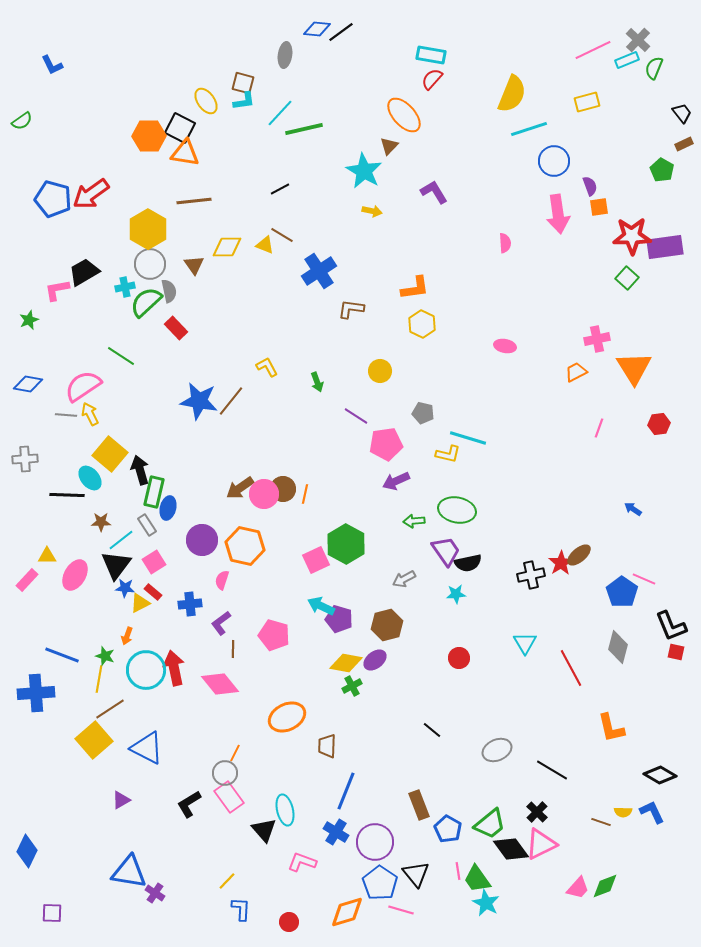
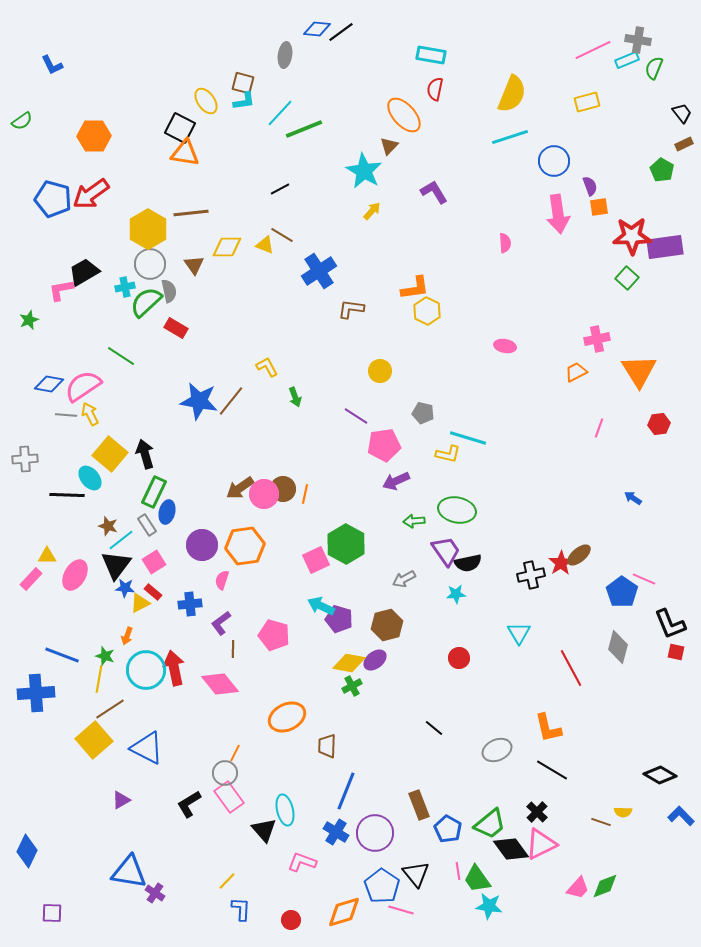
gray cross at (638, 40): rotated 35 degrees counterclockwise
red semicircle at (432, 79): moved 3 px right, 10 px down; rotated 30 degrees counterclockwise
green line at (304, 129): rotated 9 degrees counterclockwise
cyan line at (529, 129): moved 19 px left, 8 px down
orange hexagon at (149, 136): moved 55 px left
brown line at (194, 201): moved 3 px left, 12 px down
yellow arrow at (372, 211): rotated 60 degrees counterclockwise
pink L-shape at (57, 290): moved 4 px right
yellow hexagon at (422, 324): moved 5 px right, 13 px up
red rectangle at (176, 328): rotated 15 degrees counterclockwise
orange triangle at (634, 368): moved 5 px right, 3 px down
green arrow at (317, 382): moved 22 px left, 15 px down
blue diamond at (28, 384): moved 21 px right
pink pentagon at (386, 444): moved 2 px left, 1 px down
black arrow at (140, 470): moved 5 px right, 16 px up
green rectangle at (154, 492): rotated 12 degrees clockwise
blue ellipse at (168, 508): moved 1 px left, 4 px down
blue arrow at (633, 509): moved 11 px up
brown star at (101, 522): moved 7 px right, 4 px down; rotated 18 degrees clockwise
purple circle at (202, 540): moved 5 px down
orange hexagon at (245, 546): rotated 21 degrees counterclockwise
pink rectangle at (27, 580): moved 4 px right, 1 px up
black L-shape at (671, 626): moved 1 px left, 2 px up
cyan triangle at (525, 643): moved 6 px left, 10 px up
yellow diamond at (346, 663): moved 3 px right
orange L-shape at (611, 728): moved 63 px left
black line at (432, 730): moved 2 px right, 2 px up
blue L-shape at (652, 812): moved 29 px right, 4 px down; rotated 20 degrees counterclockwise
purple circle at (375, 842): moved 9 px up
blue pentagon at (380, 883): moved 2 px right, 3 px down
cyan star at (486, 903): moved 3 px right, 3 px down; rotated 20 degrees counterclockwise
orange diamond at (347, 912): moved 3 px left
red circle at (289, 922): moved 2 px right, 2 px up
